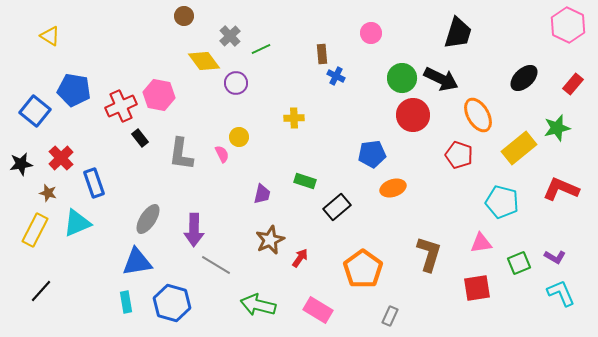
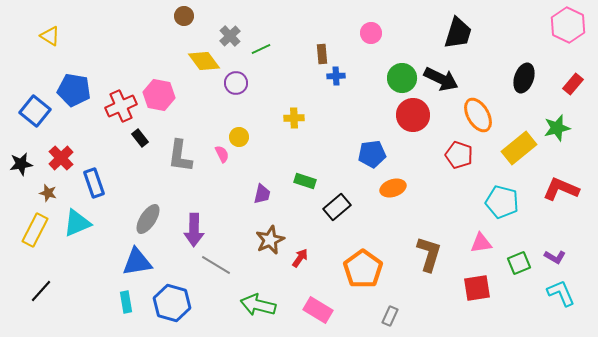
blue cross at (336, 76): rotated 30 degrees counterclockwise
black ellipse at (524, 78): rotated 28 degrees counterclockwise
gray L-shape at (181, 154): moved 1 px left, 2 px down
